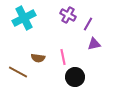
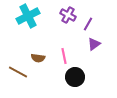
cyan cross: moved 4 px right, 2 px up
purple triangle: rotated 24 degrees counterclockwise
pink line: moved 1 px right, 1 px up
